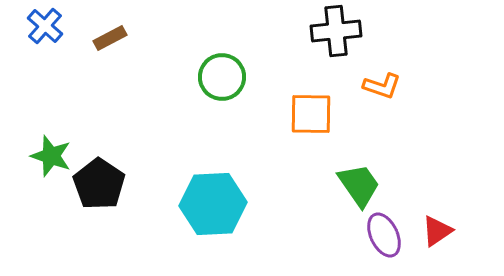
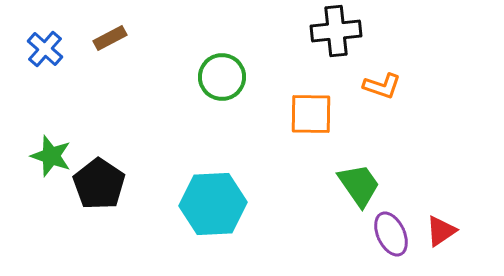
blue cross: moved 23 px down
red triangle: moved 4 px right
purple ellipse: moved 7 px right, 1 px up
